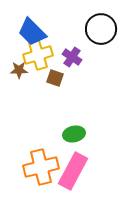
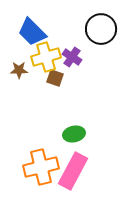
yellow cross: moved 8 px right, 2 px down
